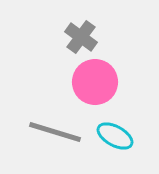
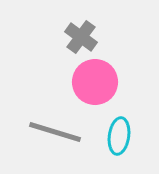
cyan ellipse: moved 4 px right; rotated 69 degrees clockwise
